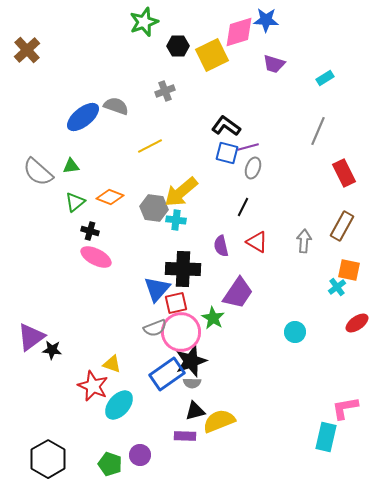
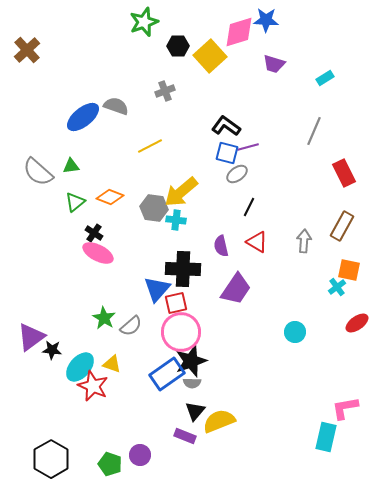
yellow square at (212, 55): moved 2 px left, 1 px down; rotated 16 degrees counterclockwise
gray line at (318, 131): moved 4 px left
gray ellipse at (253, 168): moved 16 px left, 6 px down; rotated 35 degrees clockwise
black line at (243, 207): moved 6 px right
black cross at (90, 231): moved 4 px right, 2 px down; rotated 18 degrees clockwise
pink ellipse at (96, 257): moved 2 px right, 4 px up
purple trapezoid at (238, 293): moved 2 px left, 4 px up
green star at (213, 318): moved 109 px left
gray semicircle at (155, 328): moved 24 px left, 2 px up; rotated 20 degrees counterclockwise
cyan ellipse at (119, 405): moved 39 px left, 38 px up
black triangle at (195, 411): rotated 35 degrees counterclockwise
purple rectangle at (185, 436): rotated 20 degrees clockwise
black hexagon at (48, 459): moved 3 px right
